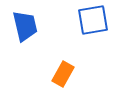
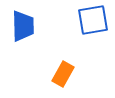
blue trapezoid: moved 2 px left; rotated 12 degrees clockwise
